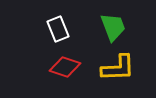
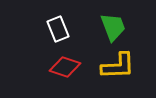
yellow L-shape: moved 2 px up
